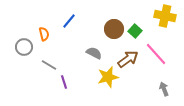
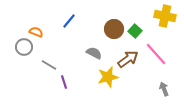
orange semicircle: moved 8 px left, 2 px up; rotated 56 degrees counterclockwise
